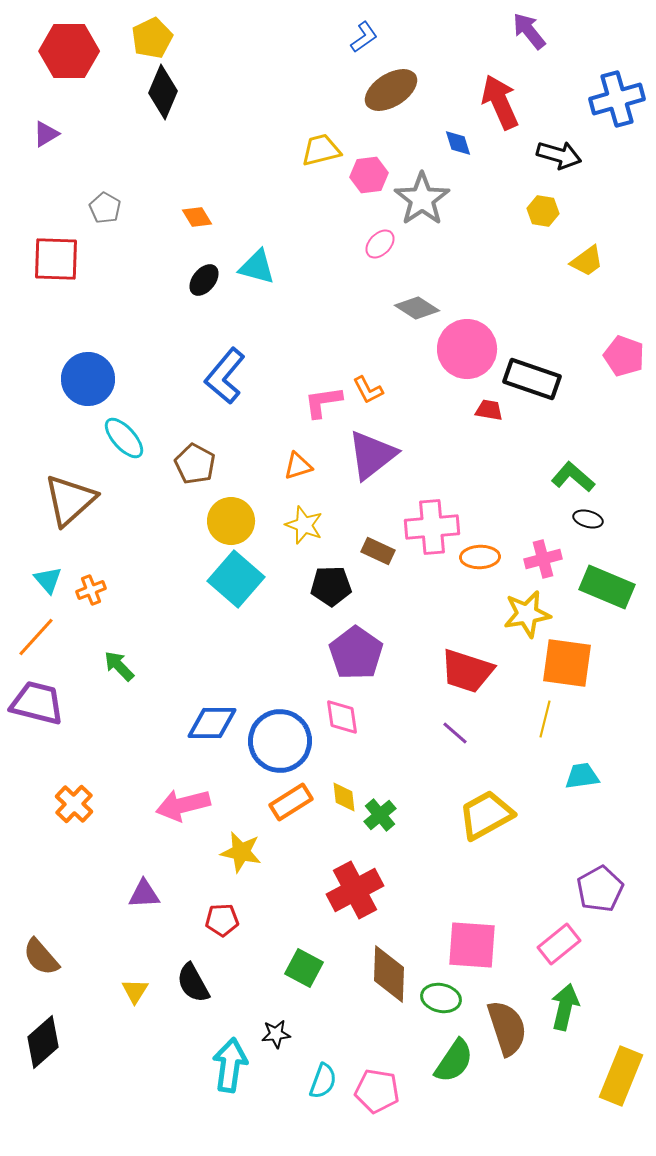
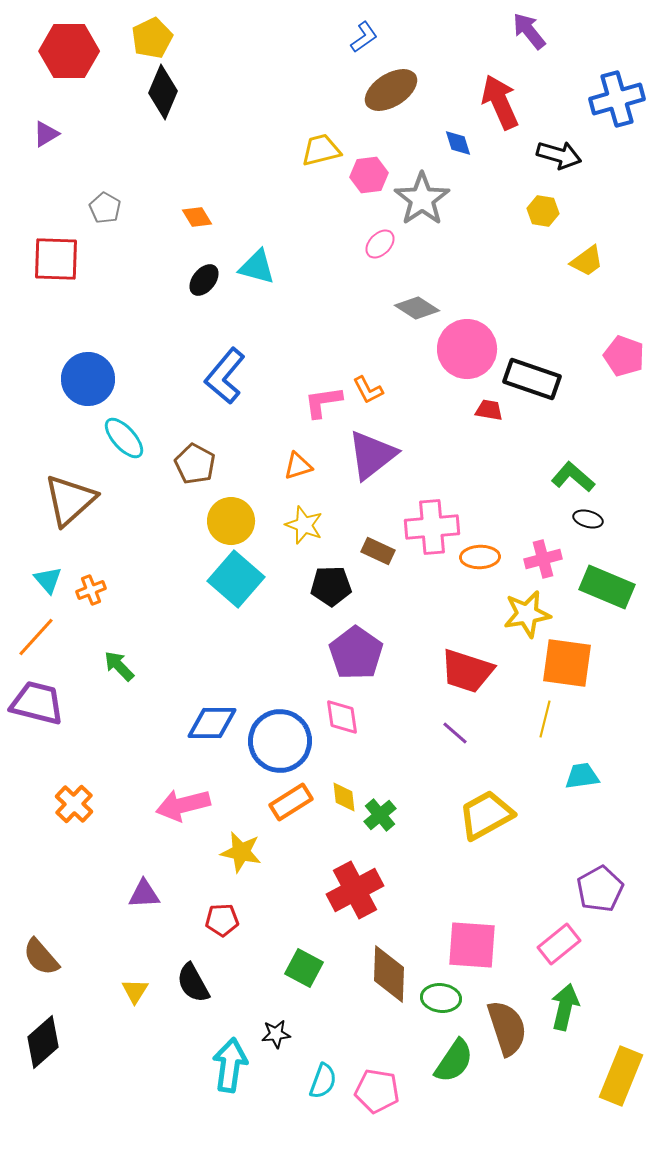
green ellipse at (441, 998): rotated 6 degrees counterclockwise
